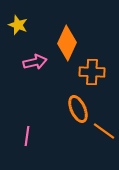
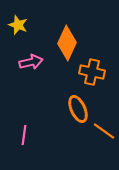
pink arrow: moved 4 px left
orange cross: rotated 10 degrees clockwise
pink line: moved 3 px left, 1 px up
